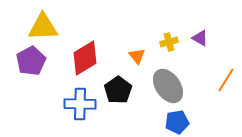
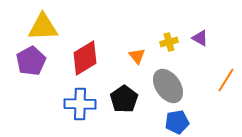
black pentagon: moved 6 px right, 9 px down
